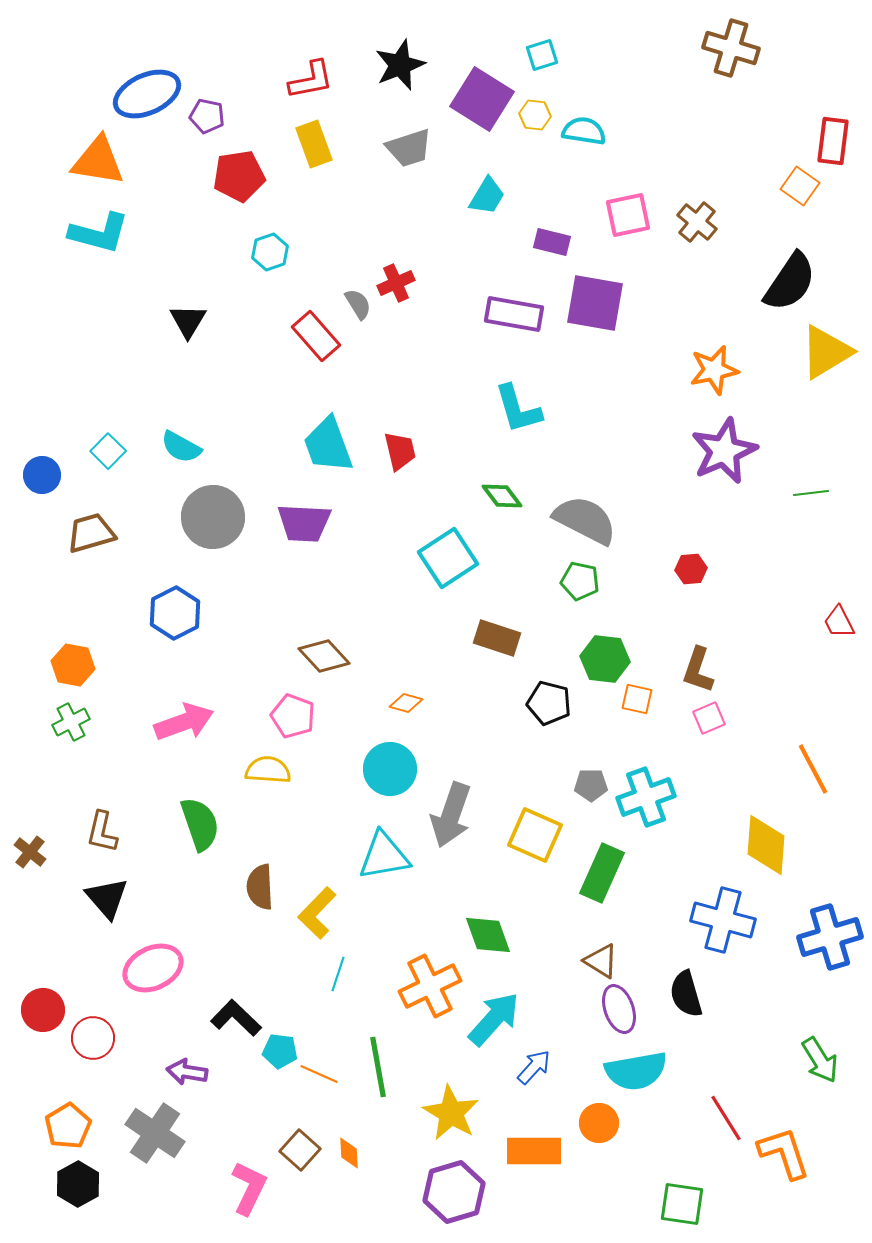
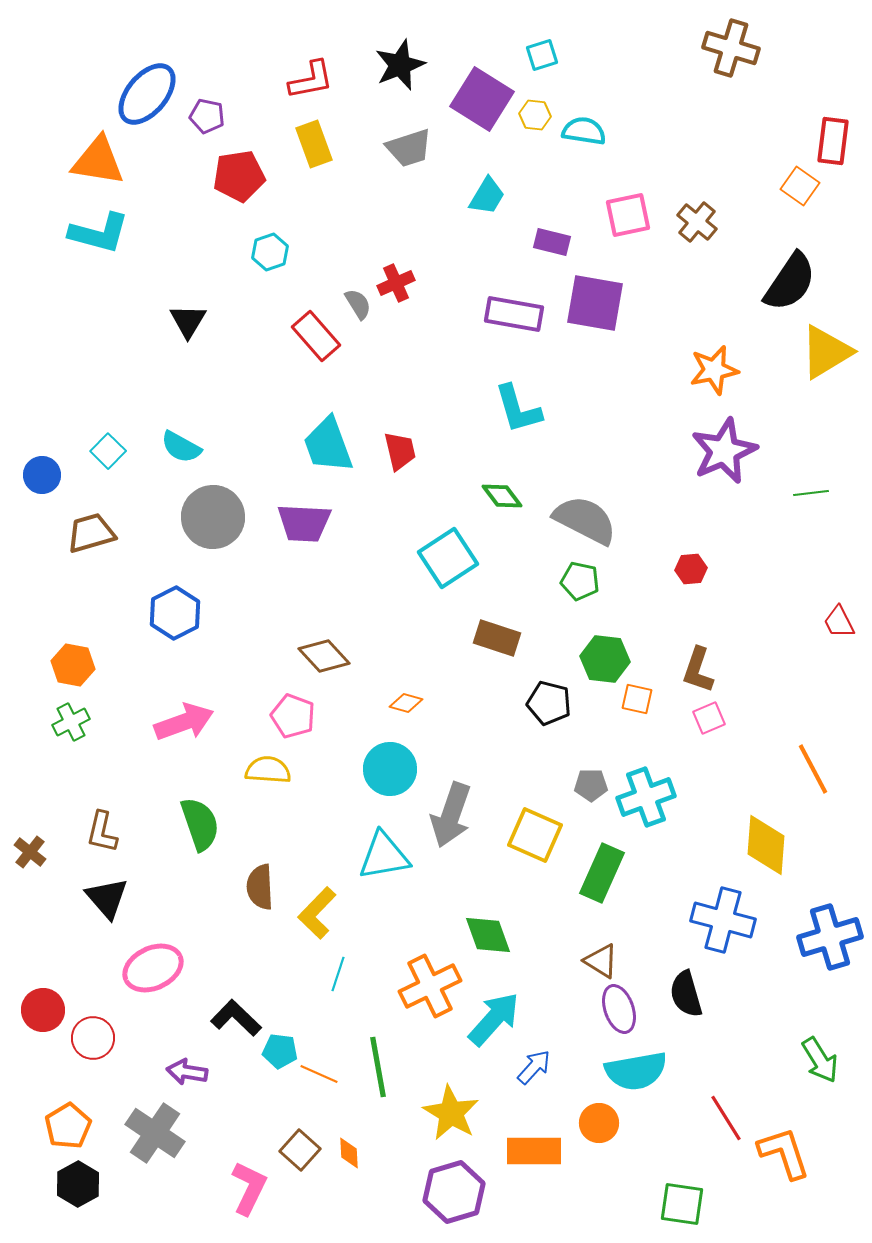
blue ellipse at (147, 94): rotated 26 degrees counterclockwise
